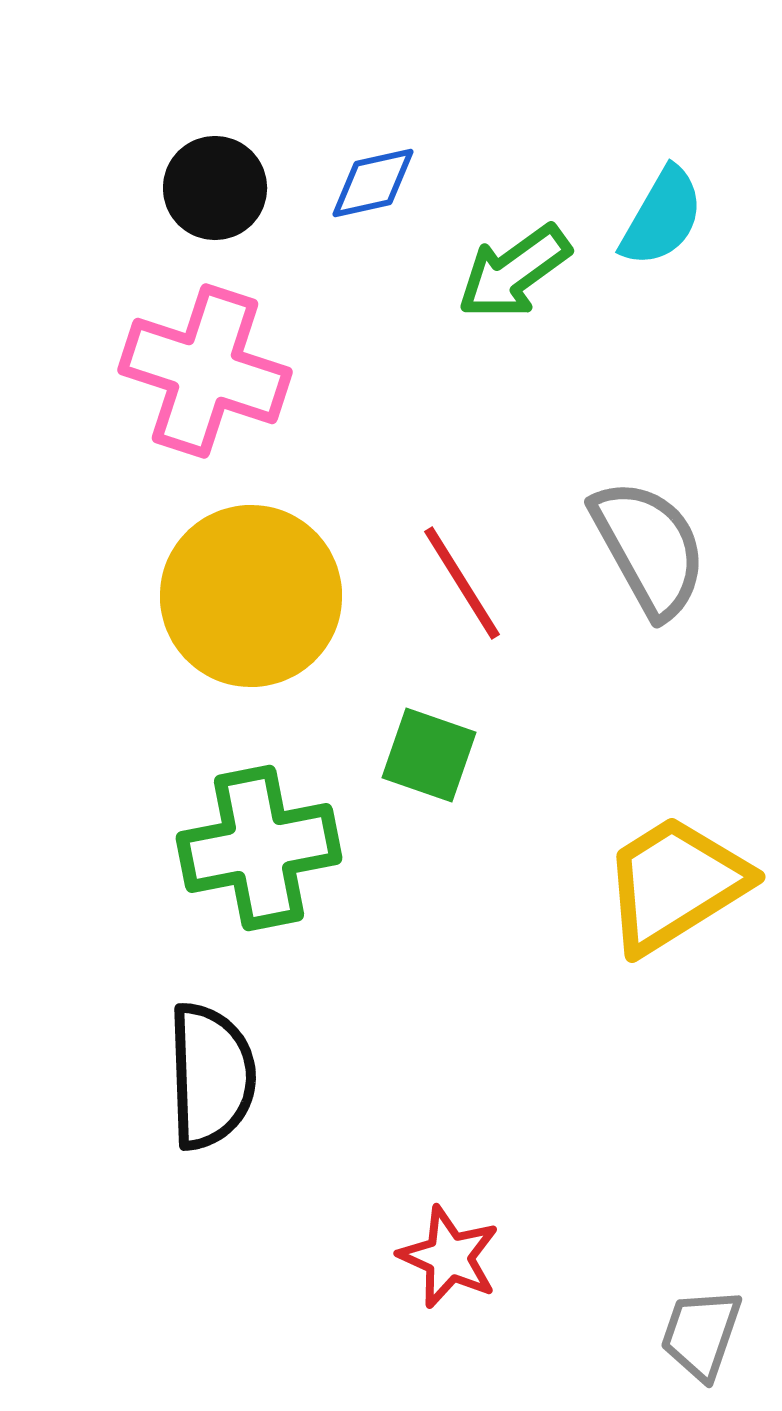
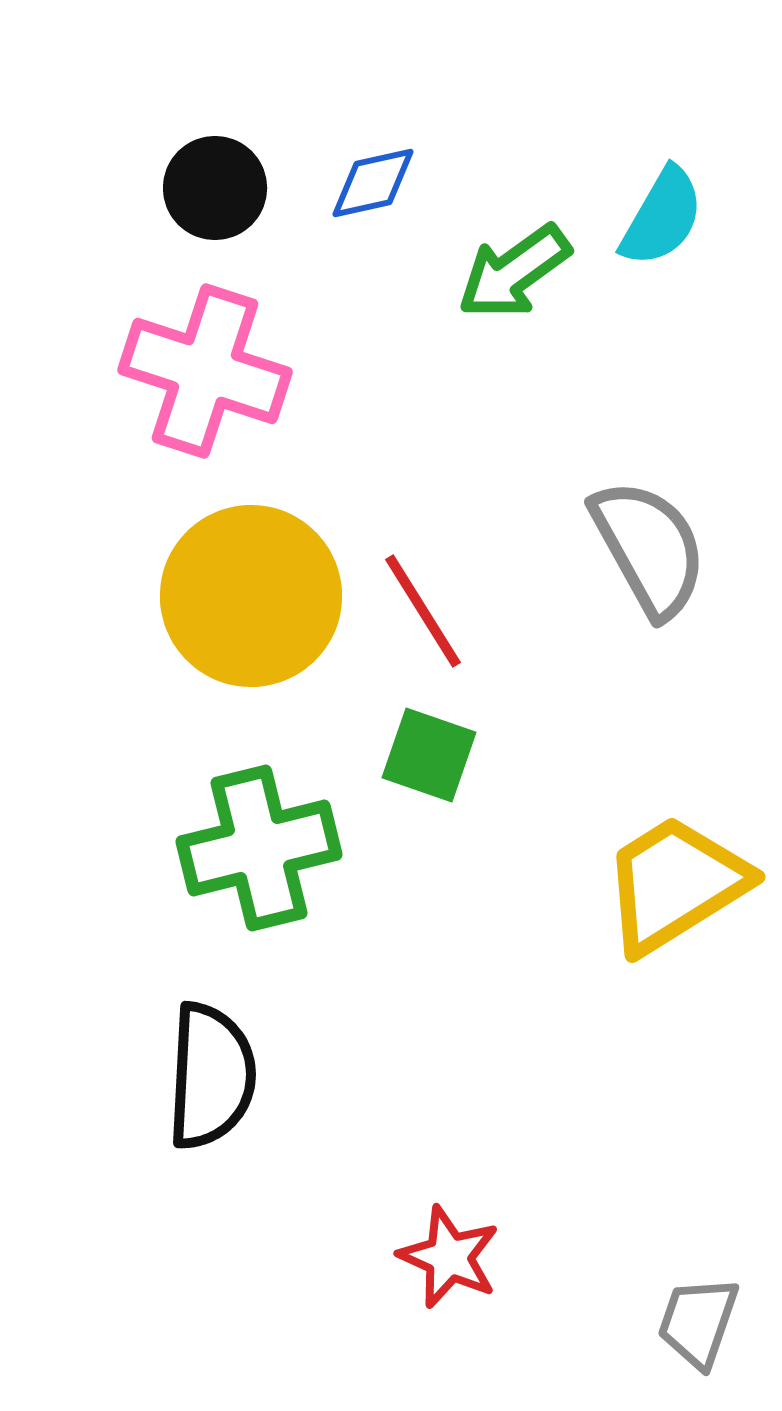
red line: moved 39 px left, 28 px down
green cross: rotated 3 degrees counterclockwise
black semicircle: rotated 5 degrees clockwise
gray trapezoid: moved 3 px left, 12 px up
